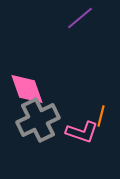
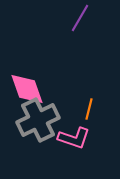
purple line: rotated 20 degrees counterclockwise
orange line: moved 12 px left, 7 px up
pink L-shape: moved 8 px left, 6 px down
